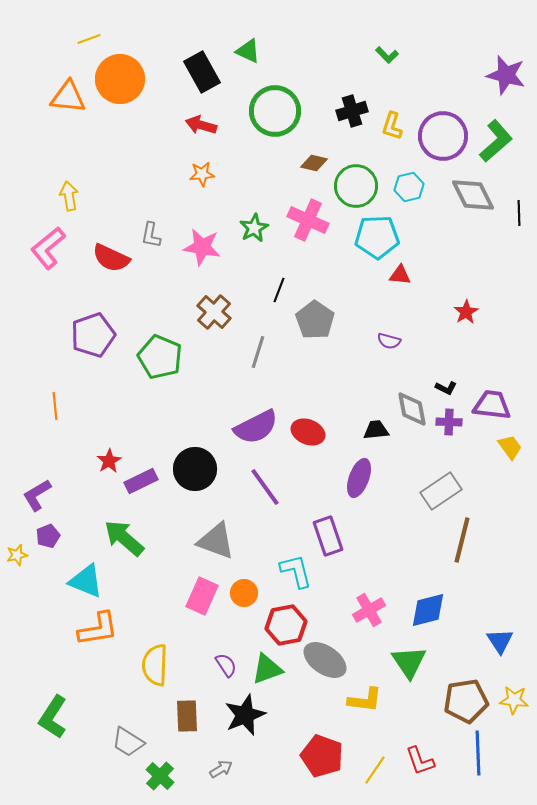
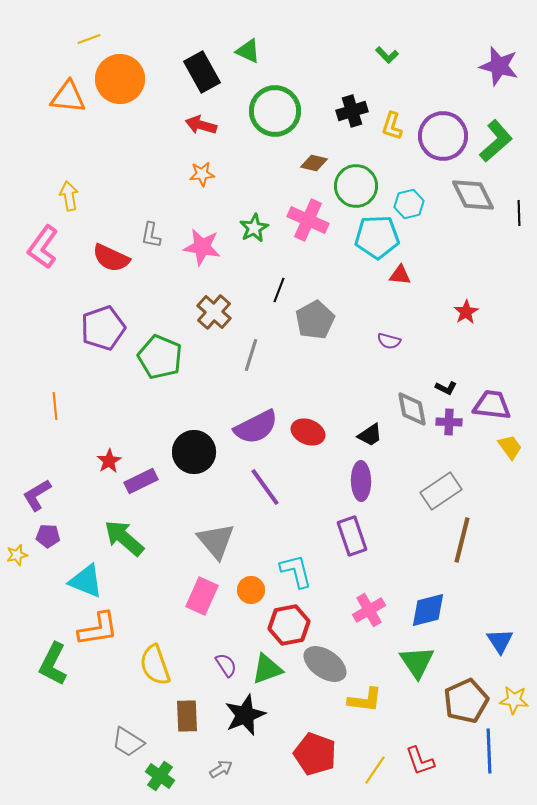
purple star at (506, 75): moved 7 px left, 9 px up
cyan hexagon at (409, 187): moved 17 px down
pink L-shape at (48, 248): moved 5 px left, 1 px up; rotated 15 degrees counterclockwise
gray pentagon at (315, 320): rotated 9 degrees clockwise
purple pentagon at (93, 335): moved 10 px right, 7 px up
gray line at (258, 352): moved 7 px left, 3 px down
black trapezoid at (376, 430): moved 6 px left, 5 px down; rotated 152 degrees clockwise
black circle at (195, 469): moved 1 px left, 17 px up
purple ellipse at (359, 478): moved 2 px right, 3 px down; rotated 21 degrees counterclockwise
purple pentagon at (48, 536): rotated 25 degrees clockwise
purple rectangle at (328, 536): moved 24 px right
gray triangle at (216, 541): rotated 30 degrees clockwise
orange circle at (244, 593): moved 7 px right, 3 px up
red hexagon at (286, 625): moved 3 px right
gray ellipse at (325, 660): moved 4 px down
green triangle at (409, 662): moved 8 px right
yellow semicircle at (155, 665): rotated 21 degrees counterclockwise
brown pentagon at (466, 701): rotated 15 degrees counterclockwise
green L-shape at (53, 717): moved 53 px up; rotated 6 degrees counterclockwise
blue line at (478, 753): moved 11 px right, 2 px up
red pentagon at (322, 756): moved 7 px left, 2 px up
green cross at (160, 776): rotated 8 degrees counterclockwise
